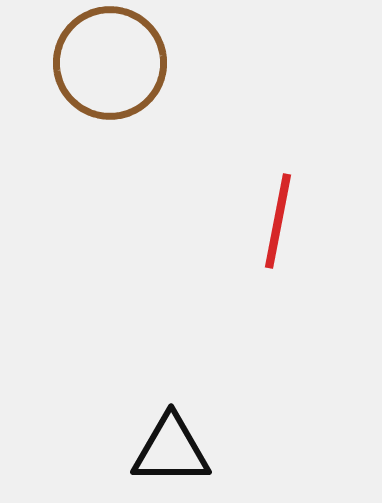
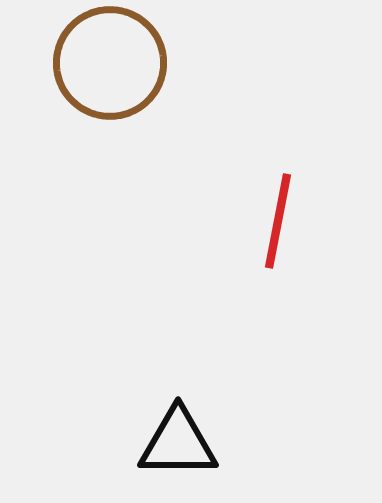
black triangle: moved 7 px right, 7 px up
